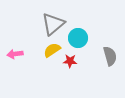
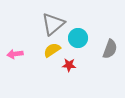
gray semicircle: moved 7 px up; rotated 36 degrees clockwise
red star: moved 1 px left, 4 px down
